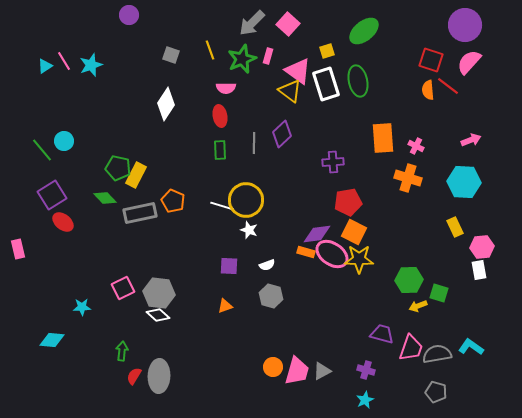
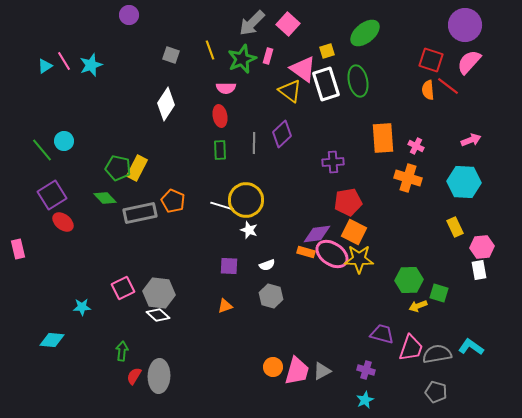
green ellipse at (364, 31): moved 1 px right, 2 px down
pink triangle at (298, 71): moved 5 px right, 2 px up
yellow rectangle at (136, 175): moved 1 px right, 7 px up
